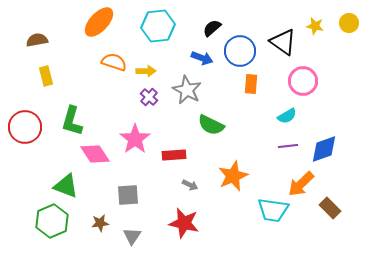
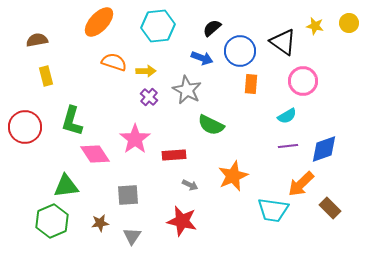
green triangle: rotated 28 degrees counterclockwise
red star: moved 2 px left, 2 px up
